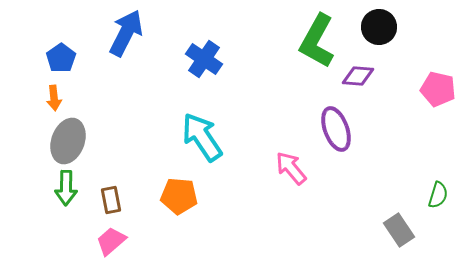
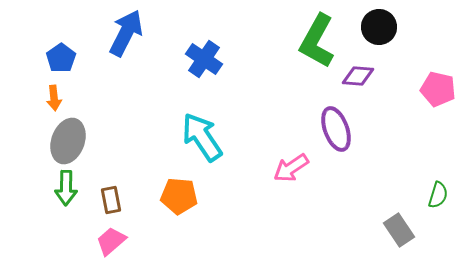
pink arrow: rotated 84 degrees counterclockwise
